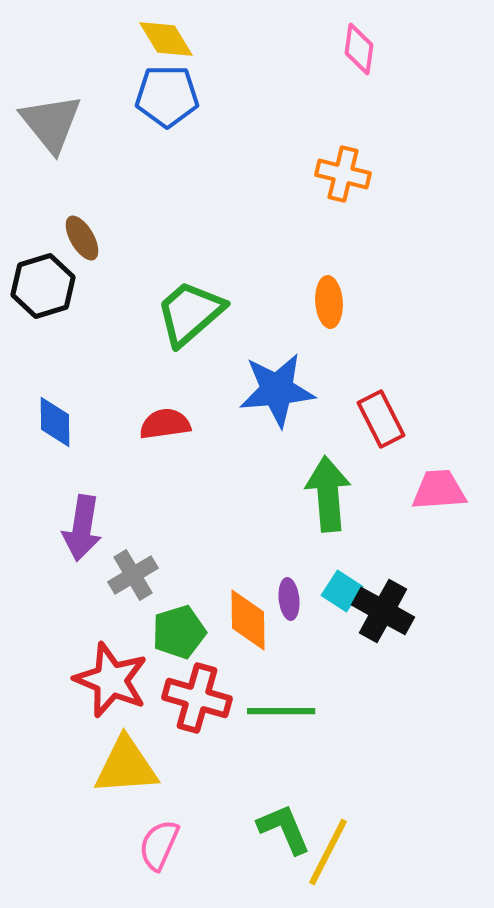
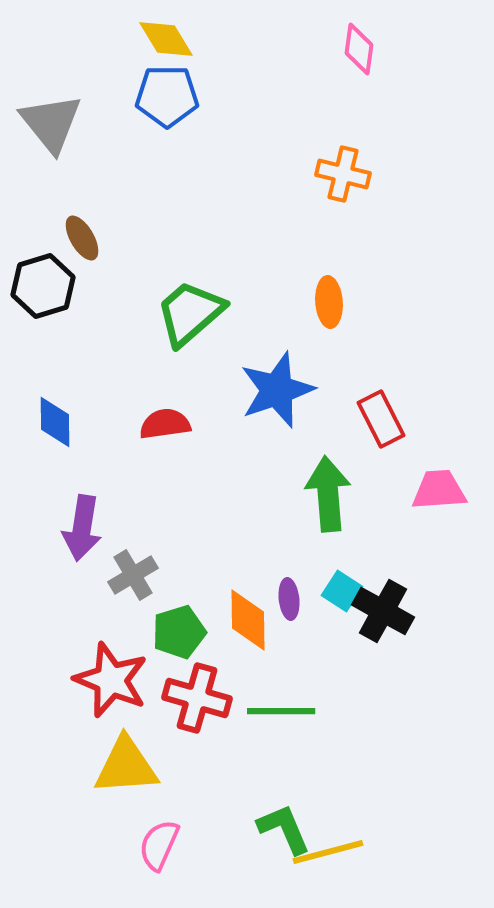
blue star: rotated 14 degrees counterclockwise
yellow line: rotated 48 degrees clockwise
